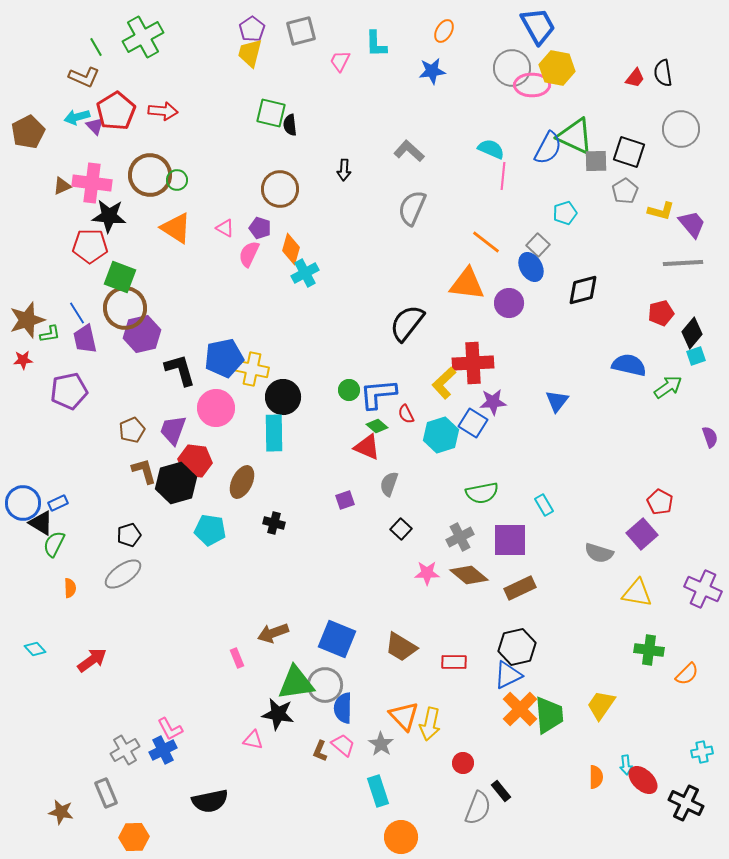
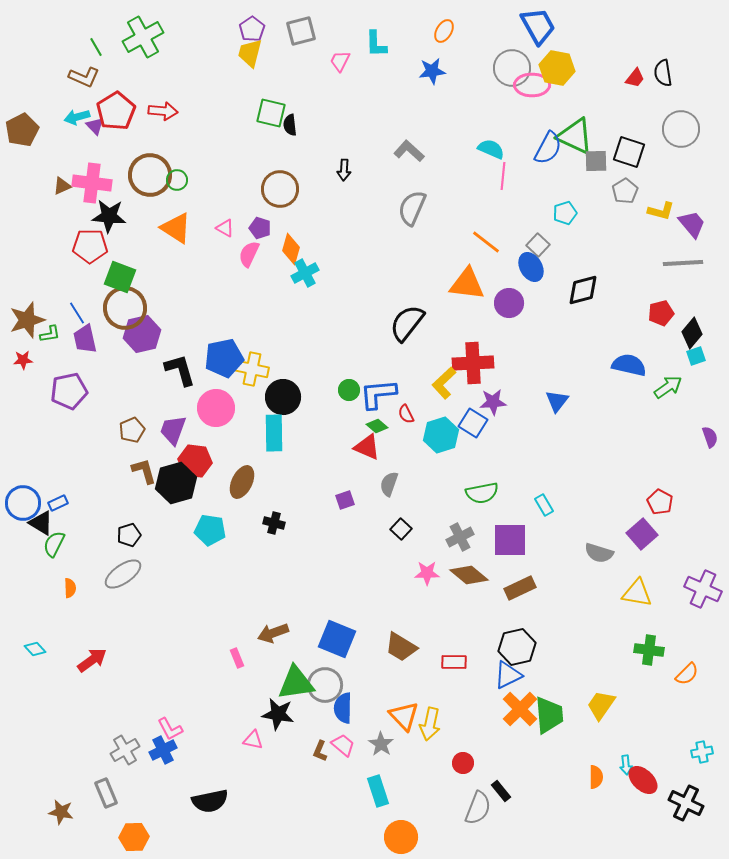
brown pentagon at (28, 132): moved 6 px left, 2 px up
